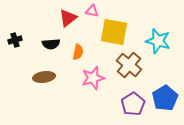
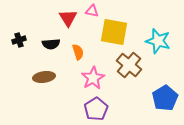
red triangle: rotated 24 degrees counterclockwise
black cross: moved 4 px right
orange semicircle: rotated 28 degrees counterclockwise
pink star: rotated 15 degrees counterclockwise
purple pentagon: moved 37 px left, 5 px down
